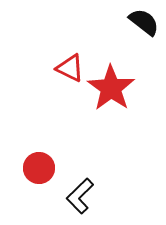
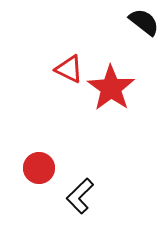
red triangle: moved 1 px left, 1 px down
